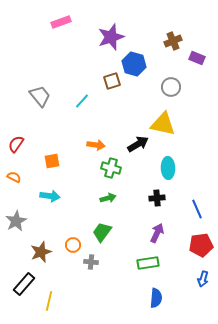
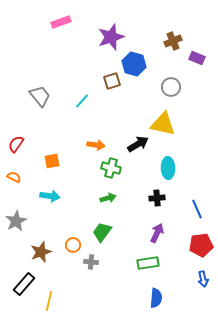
blue arrow: rotated 28 degrees counterclockwise
